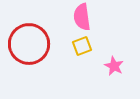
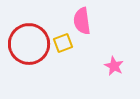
pink semicircle: moved 4 px down
yellow square: moved 19 px left, 3 px up
